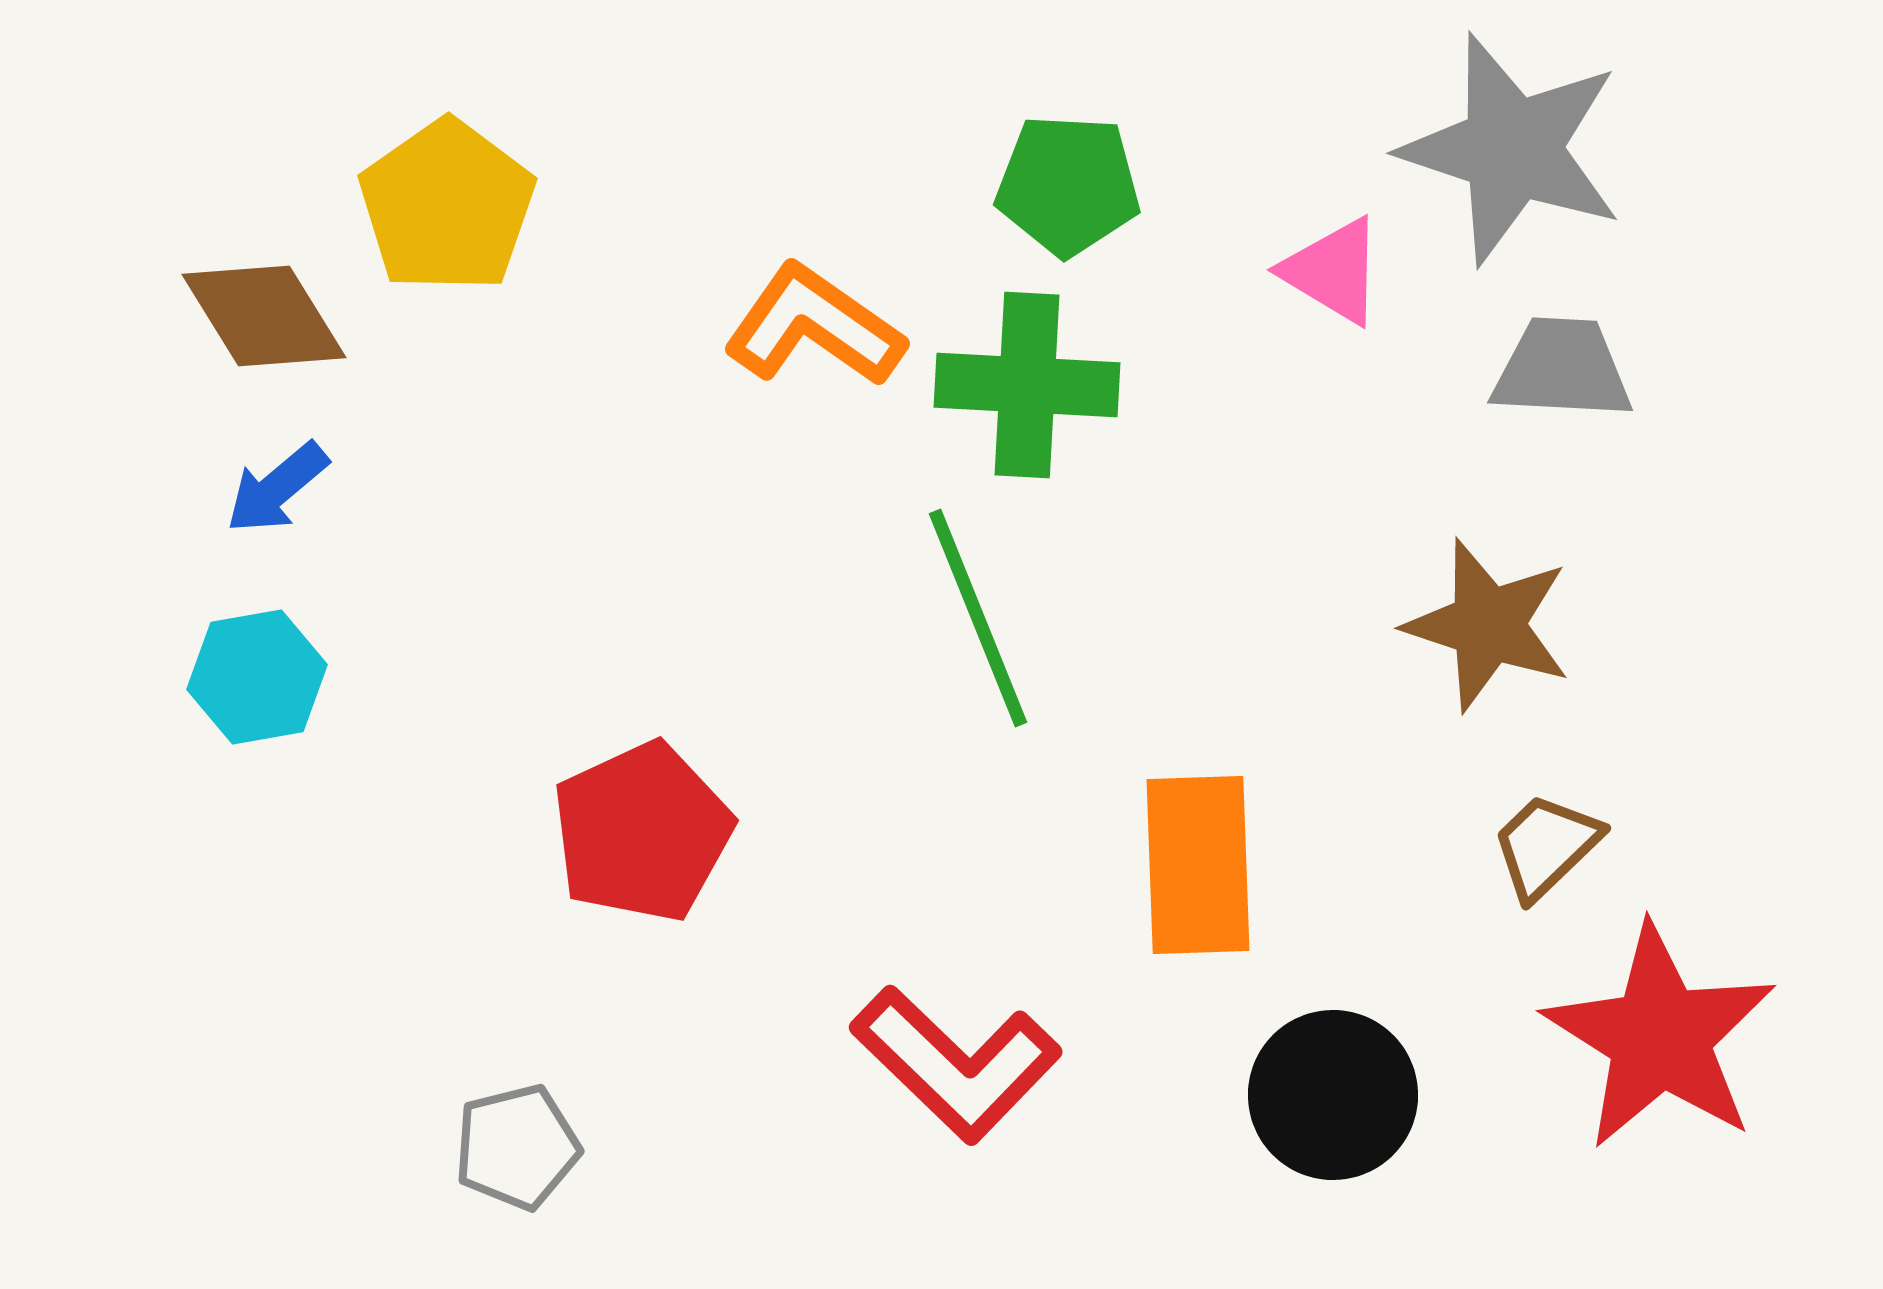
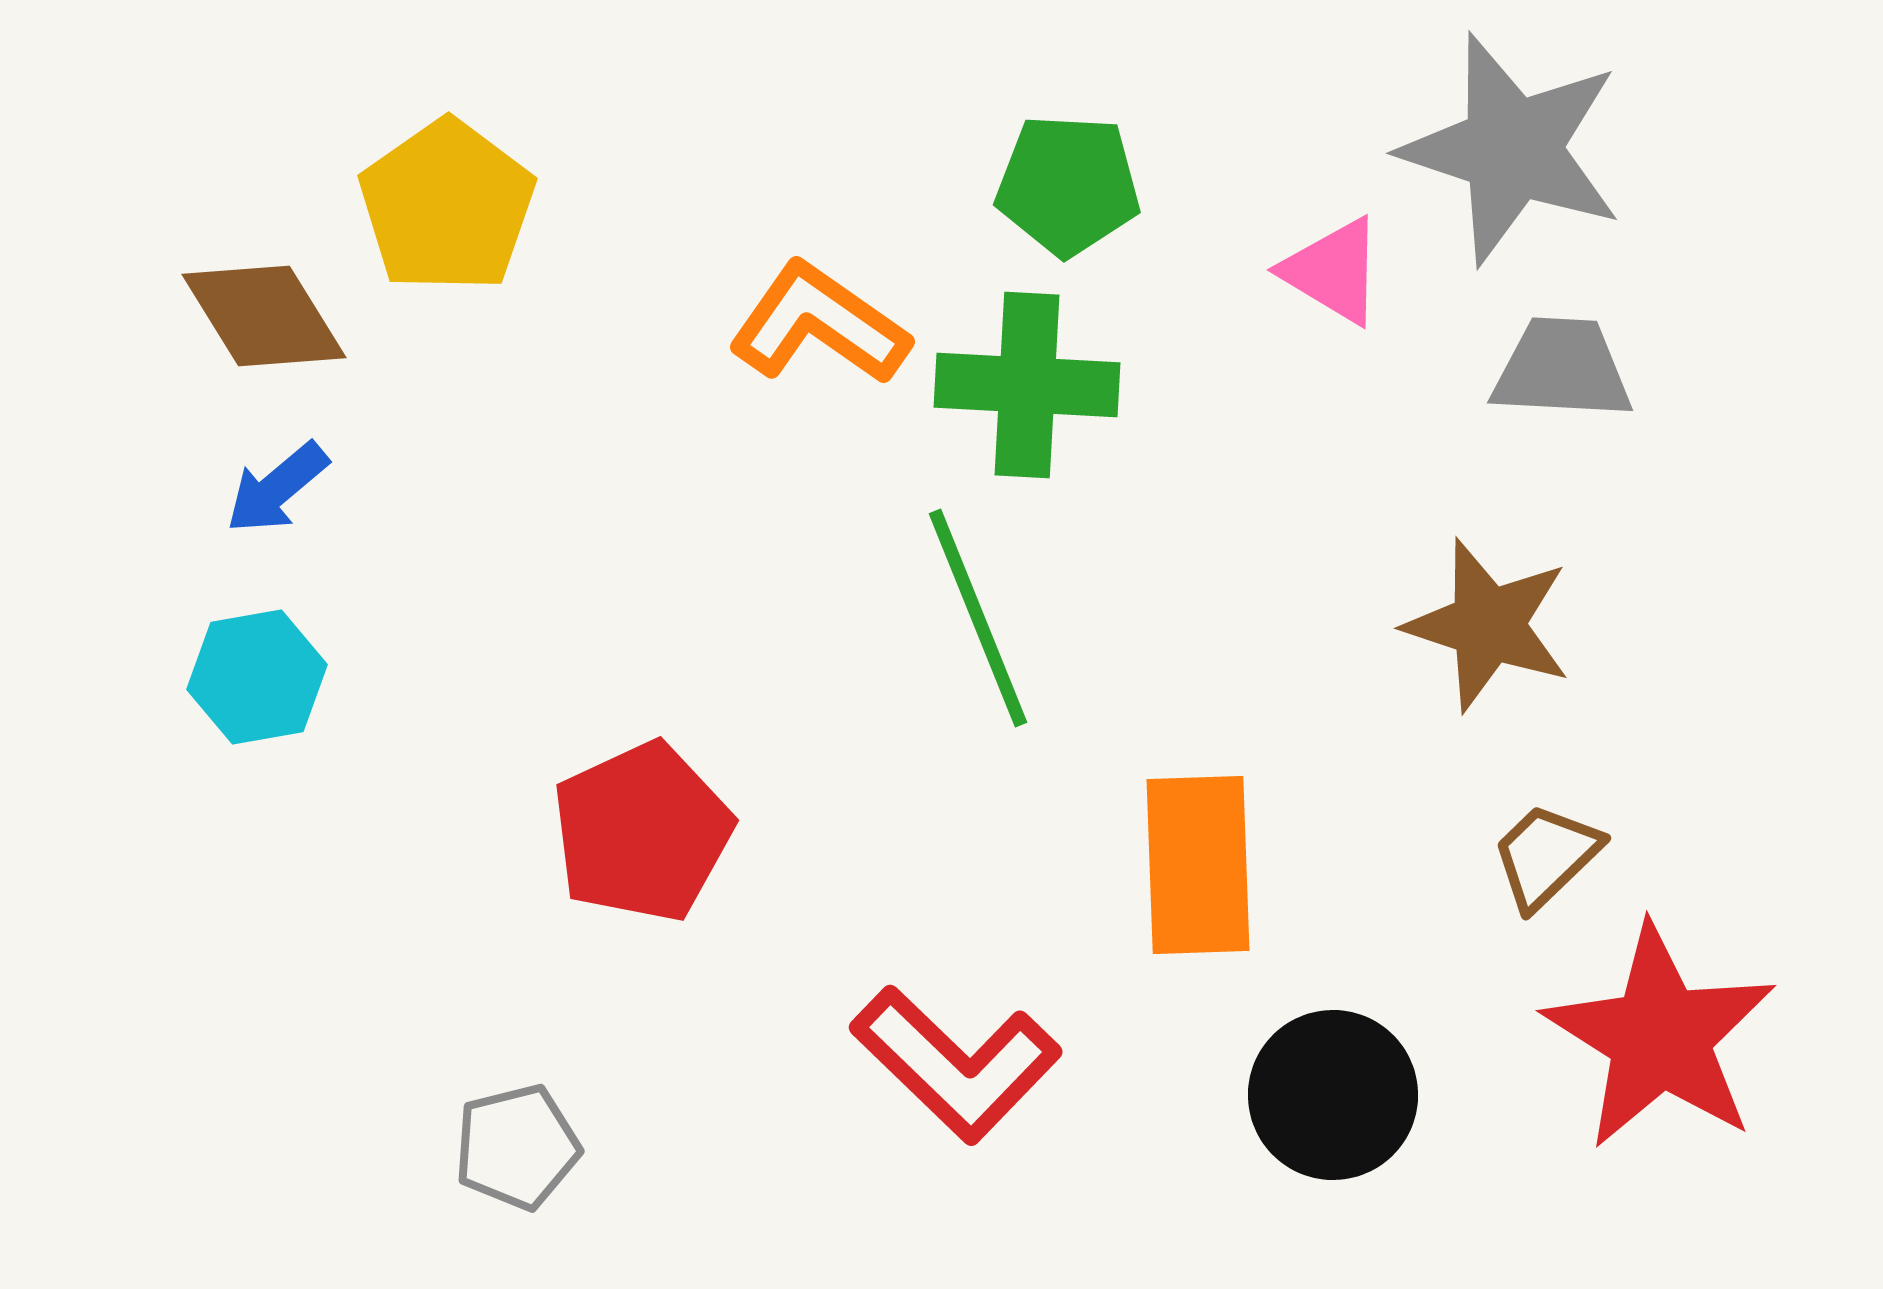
orange L-shape: moved 5 px right, 2 px up
brown trapezoid: moved 10 px down
